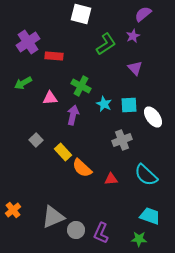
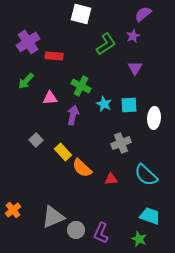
purple triangle: rotated 14 degrees clockwise
green arrow: moved 3 px right, 2 px up; rotated 18 degrees counterclockwise
white ellipse: moved 1 px right, 1 px down; rotated 40 degrees clockwise
gray cross: moved 1 px left, 3 px down
green star: rotated 21 degrees clockwise
